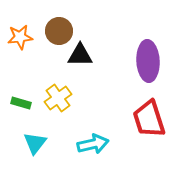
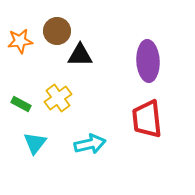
brown circle: moved 2 px left
orange star: moved 4 px down
green rectangle: moved 1 px down; rotated 12 degrees clockwise
red trapezoid: moved 2 px left; rotated 12 degrees clockwise
cyan arrow: moved 3 px left
